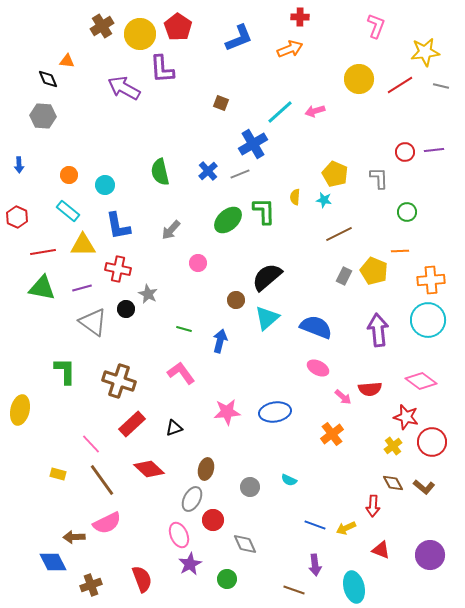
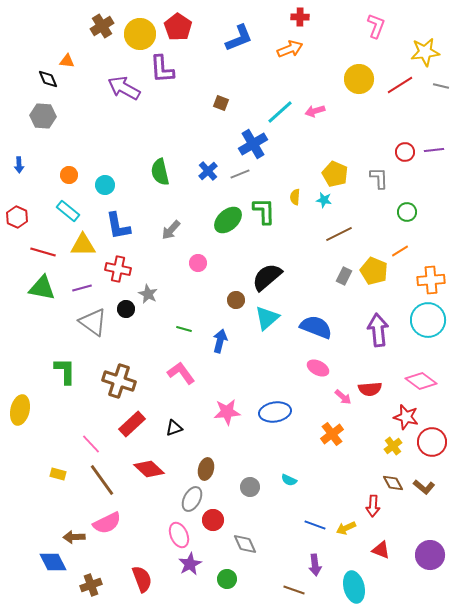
orange line at (400, 251): rotated 30 degrees counterclockwise
red line at (43, 252): rotated 25 degrees clockwise
